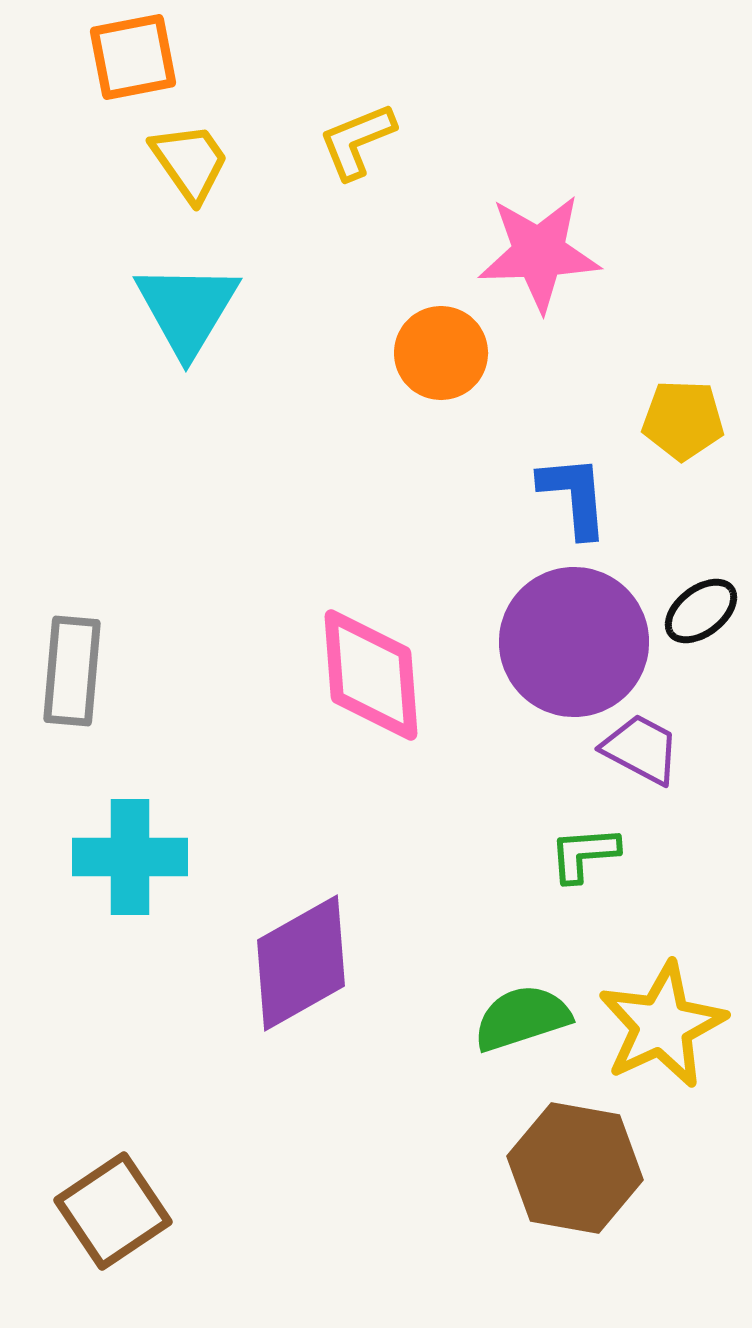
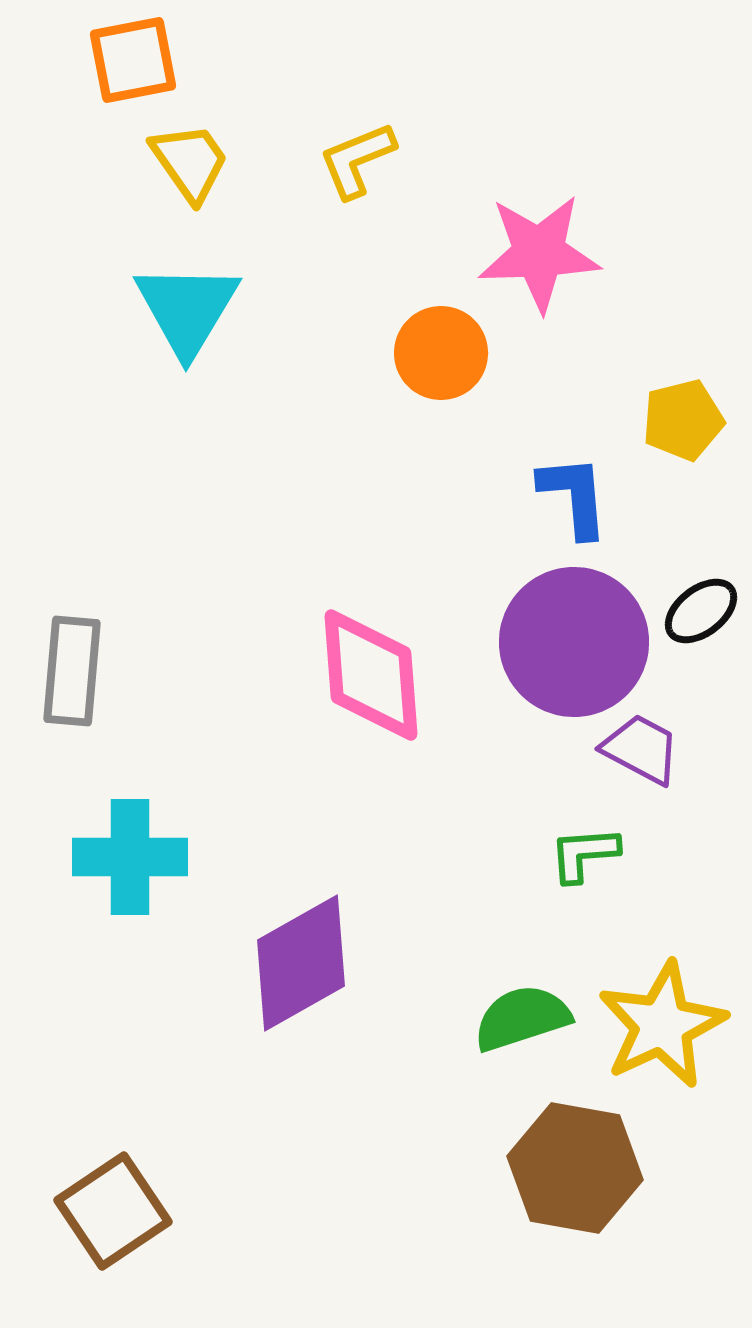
orange square: moved 3 px down
yellow L-shape: moved 19 px down
yellow pentagon: rotated 16 degrees counterclockwise
